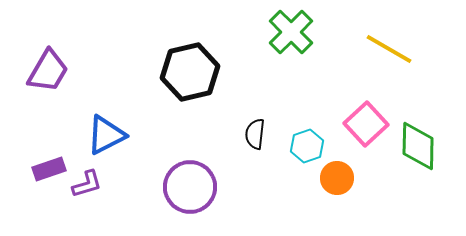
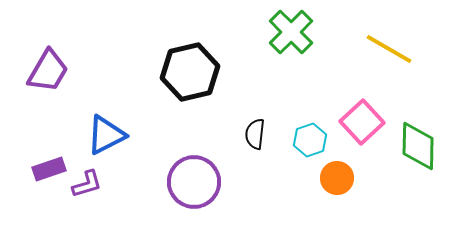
pink square: moved 4 px left, 2 px up
cyan hexagon: moved 3 px right, 6 px up
purple circle: moved 4 px right, 5 px up
